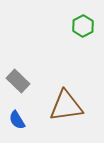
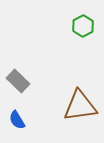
brown triangle: moved 14 px right
